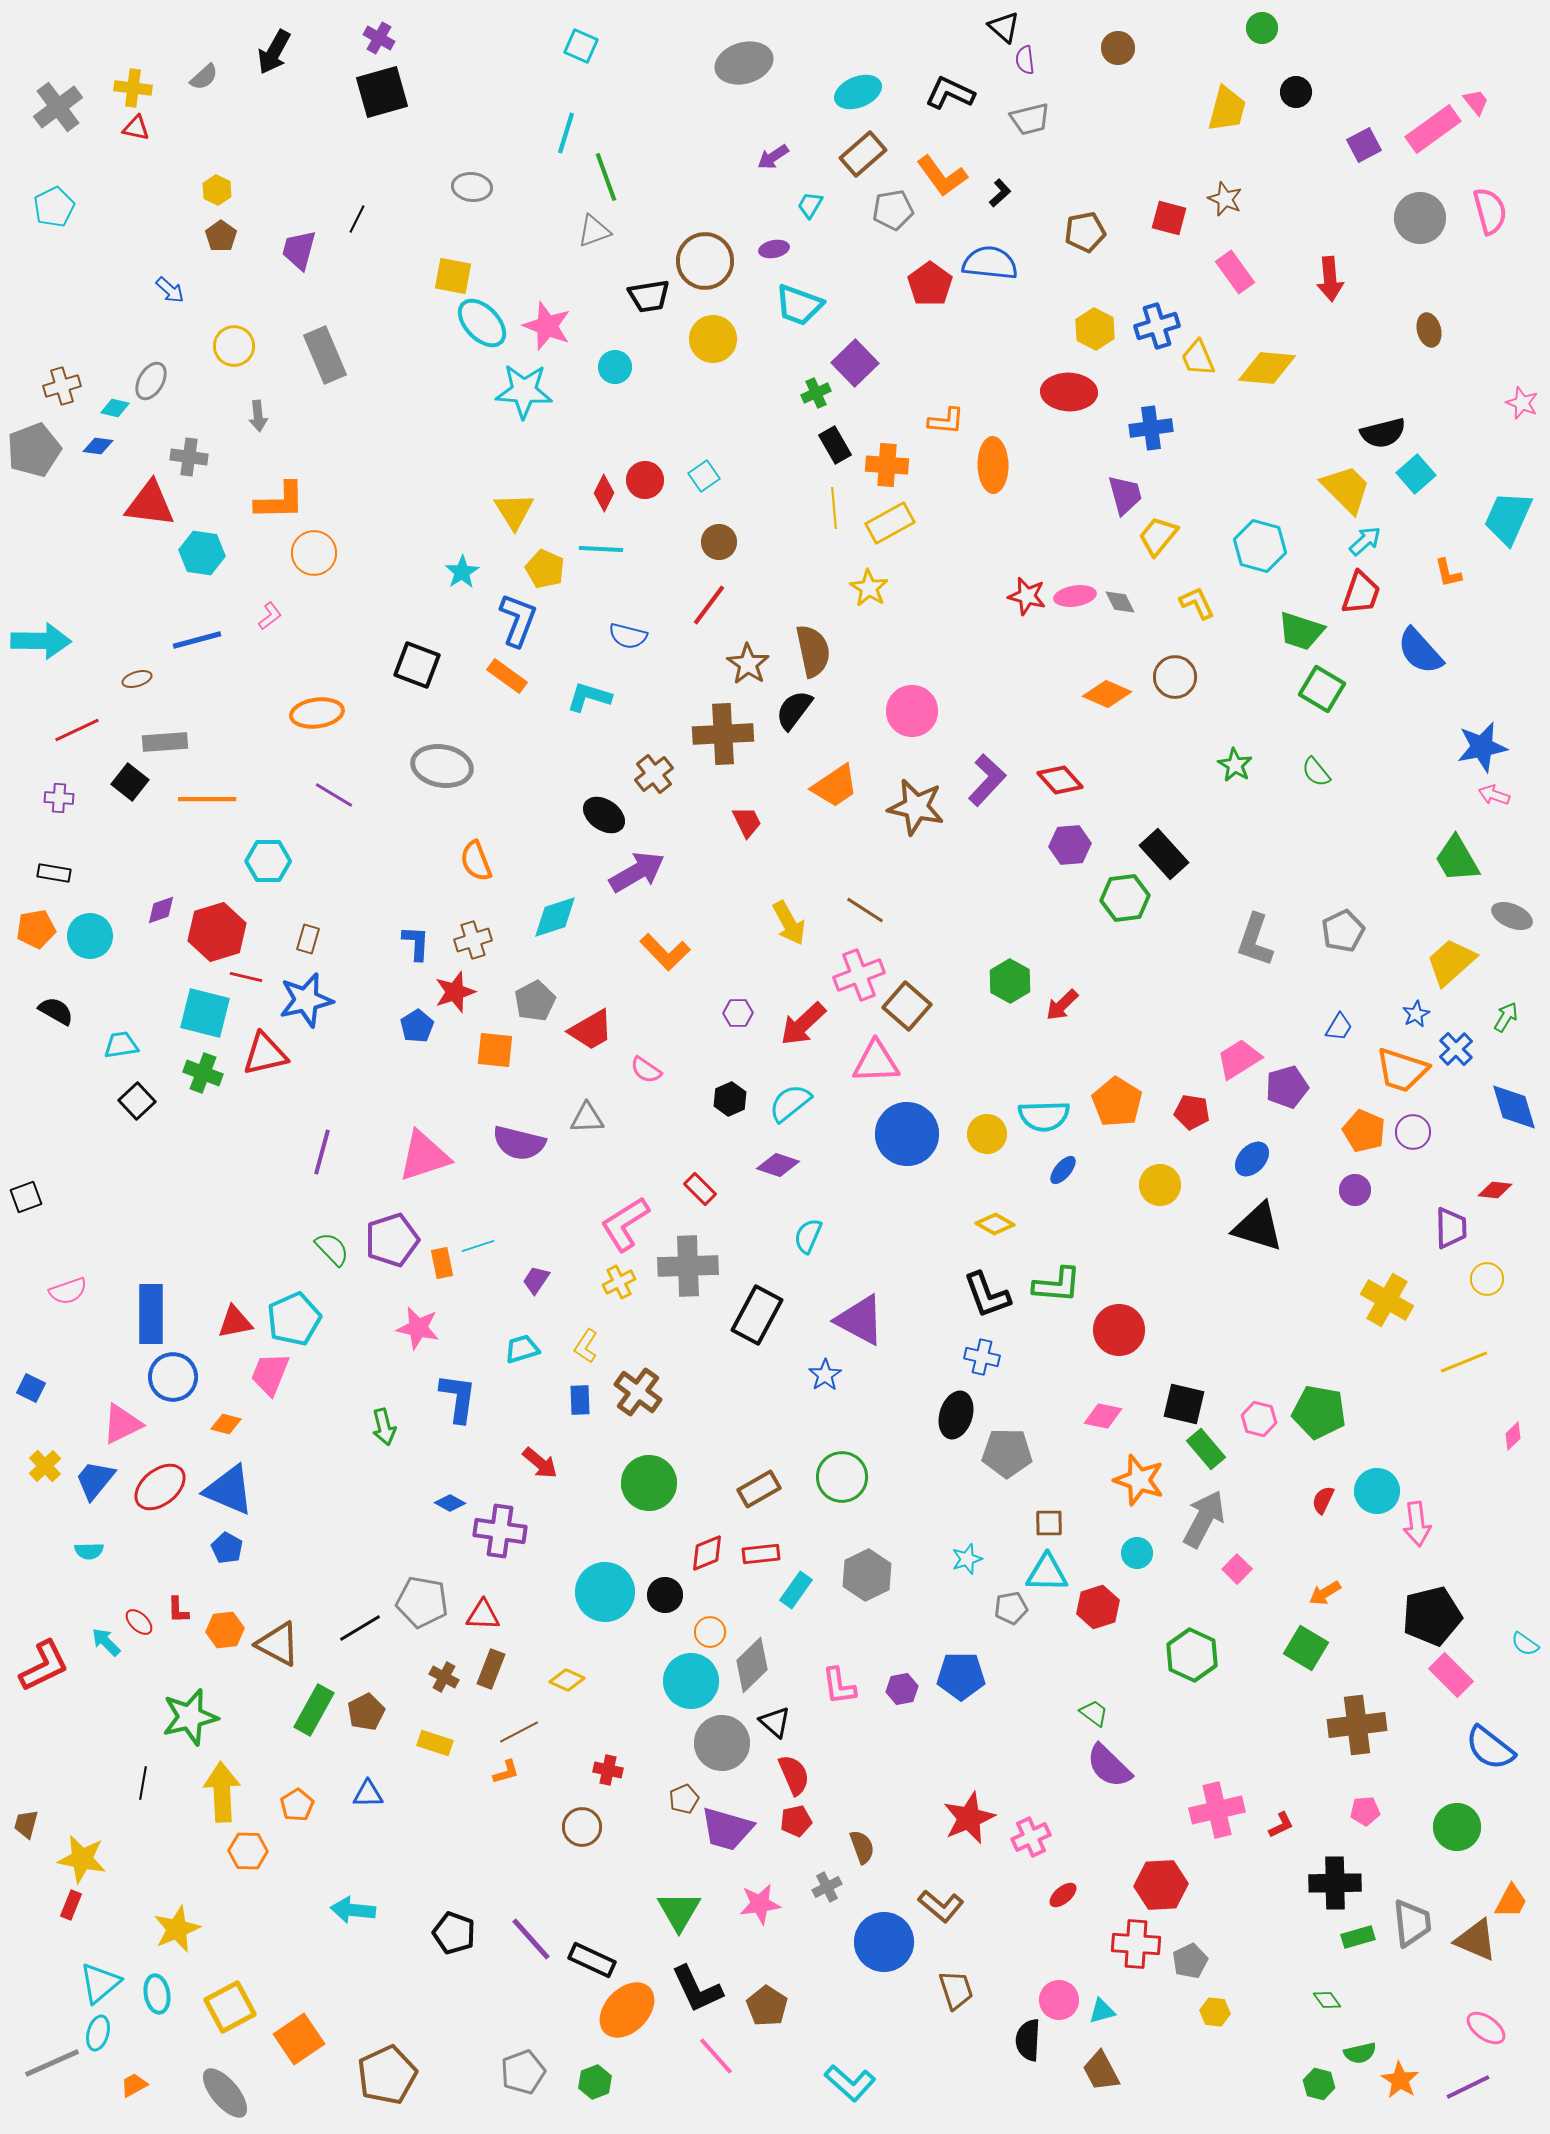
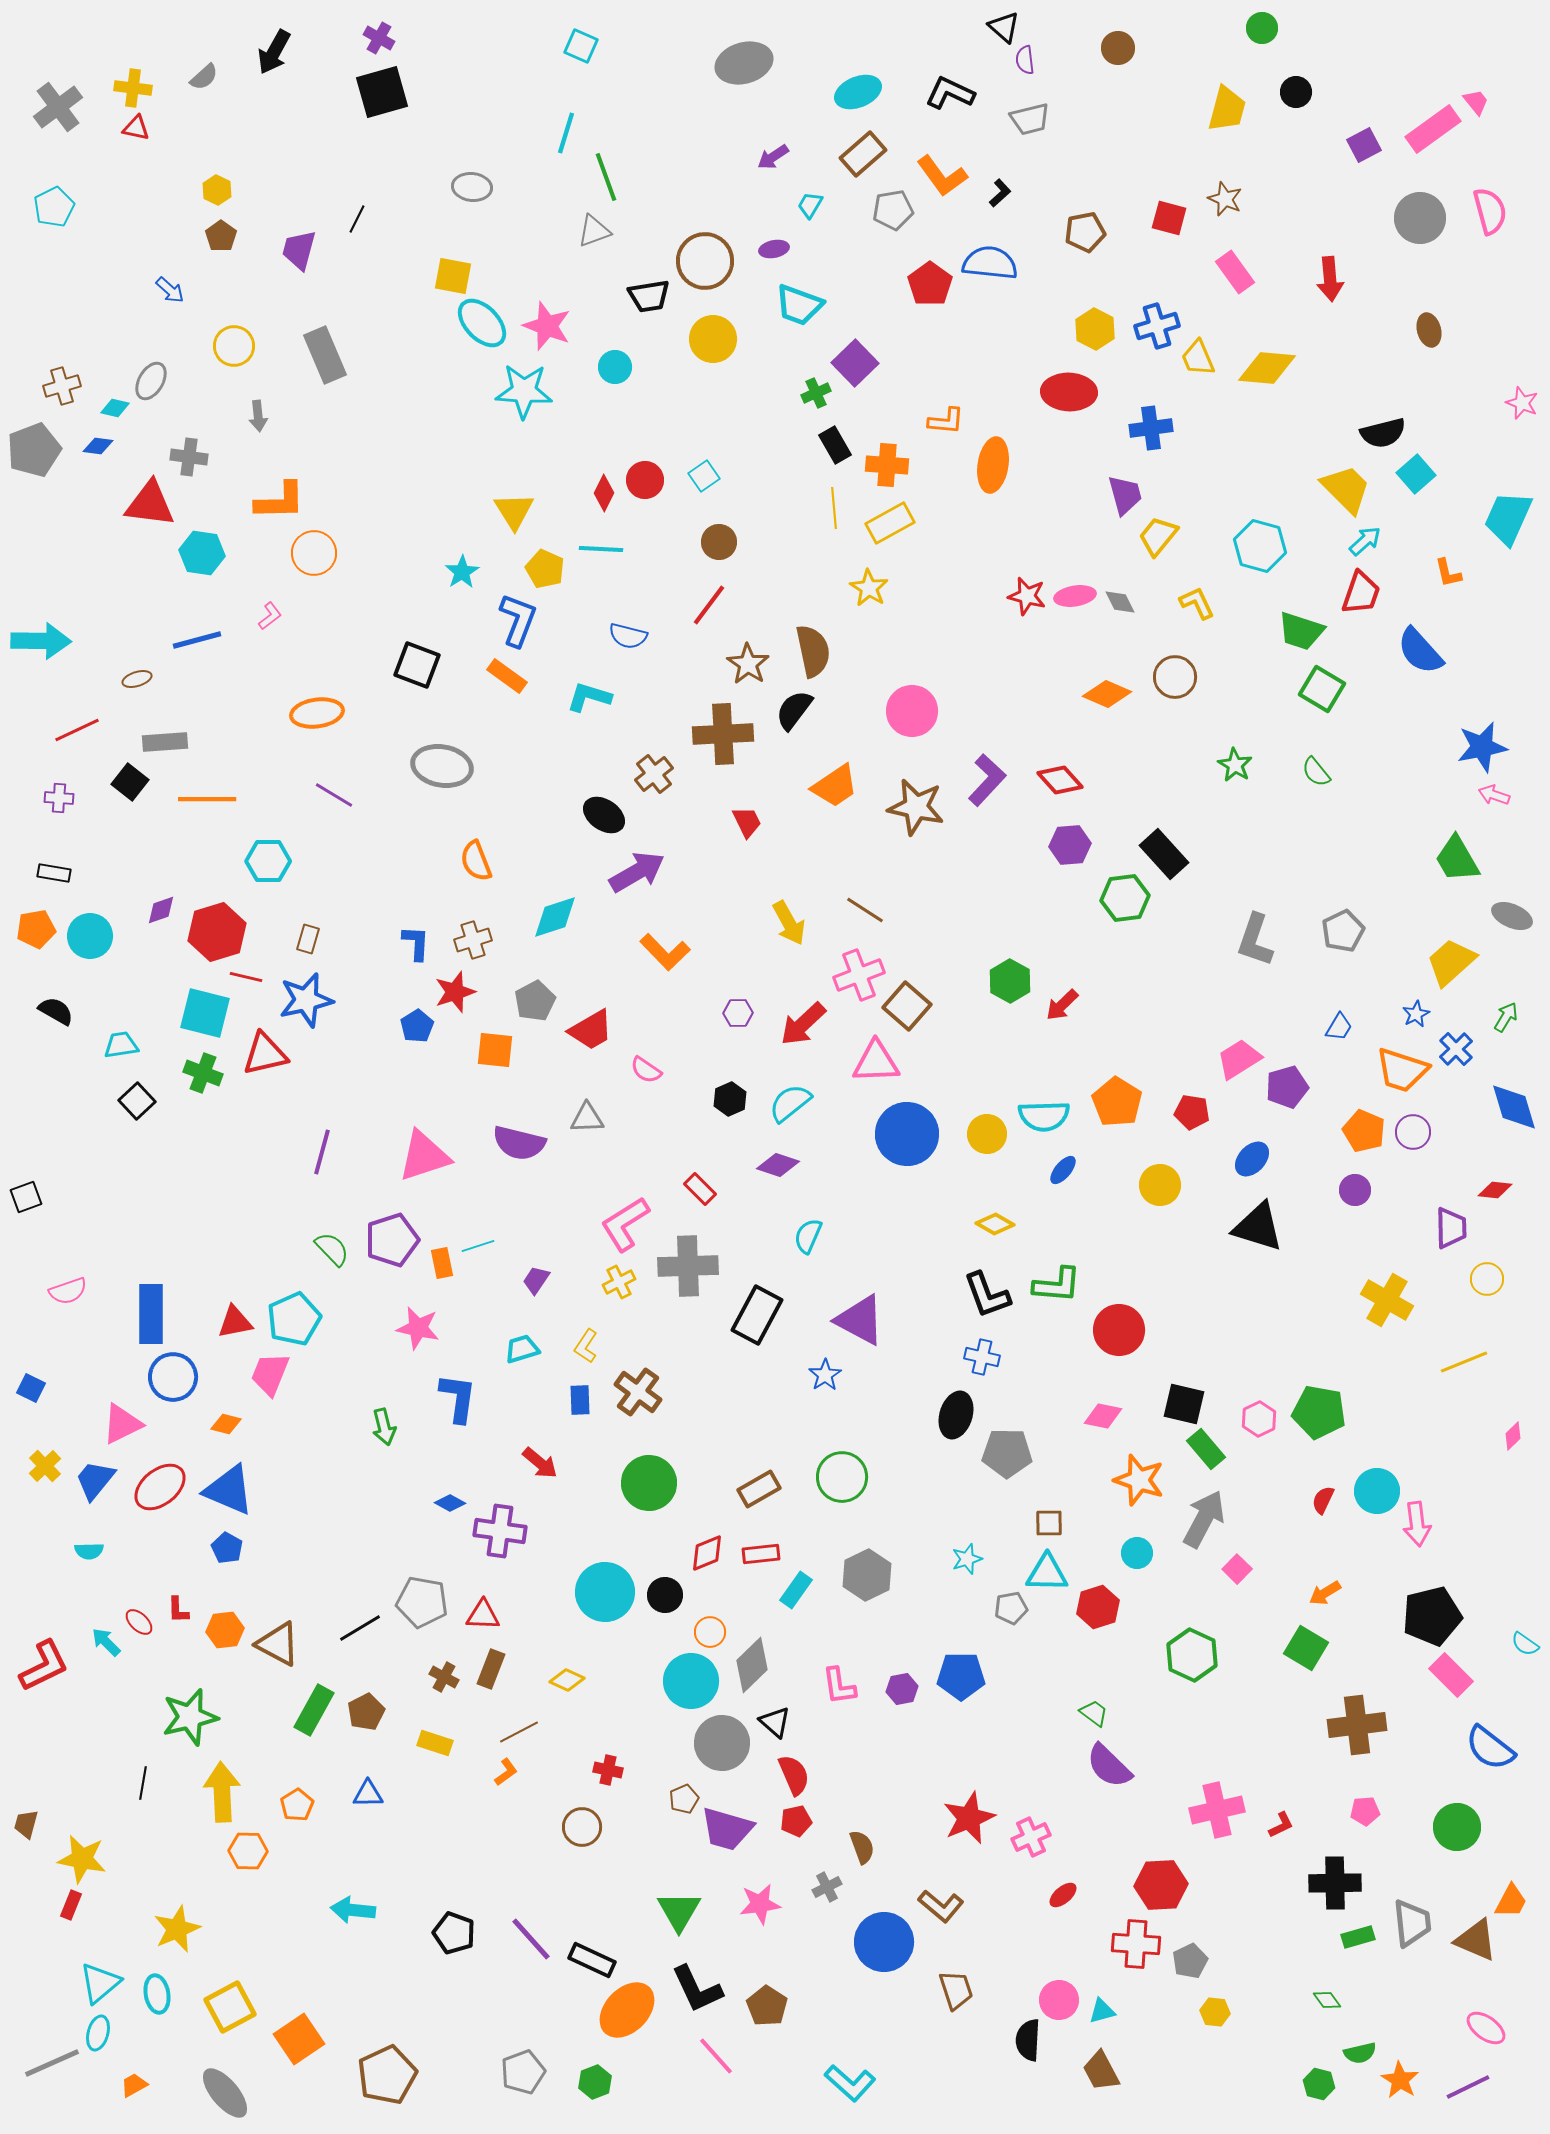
orange ellipse at (993, 465): rotated 10 degrees clockwise
pink hexagon at (1259, 1419): rotated 20 degrees clockwise
orange L-shape at (506, 1772): rotated 20 degrees counterclockwise
